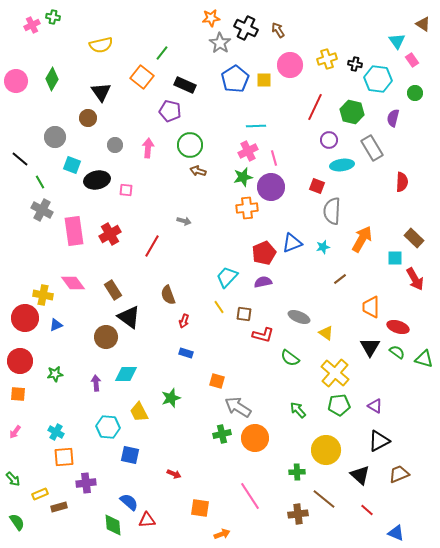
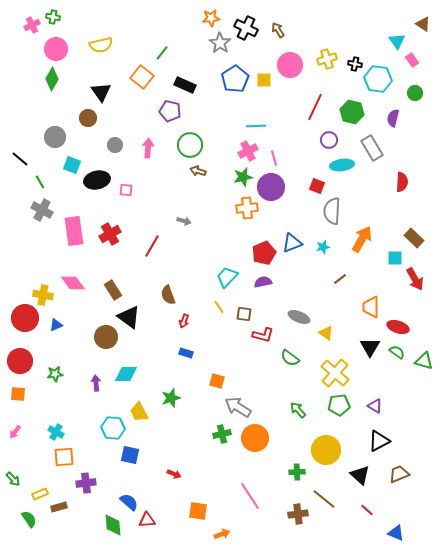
pink circle at (16, 81): moved 40 px right, 32 px up
green triangle at (424, 359): moved 2 px down
cyan hexagon at (108, 427): moved 5 px right, 1 px down
orange square at (200, 508): moved 2 px left, 3 px down
green semicircle at (17, 522): moved 12 px right, 3 px up
